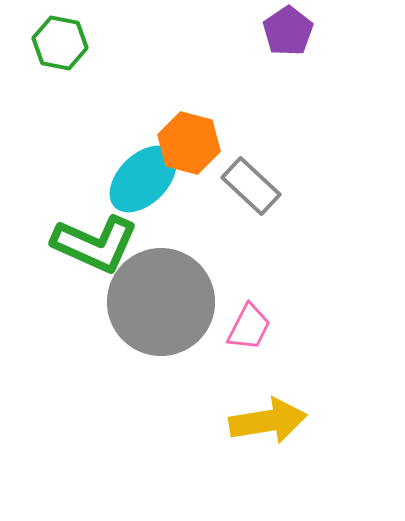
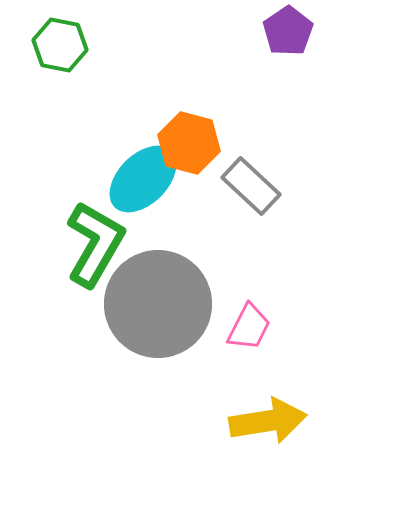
green hexagon: moved 2 px down
green L-shape: rotated 84 degrees counterclockwise
gray circle: moved 3 px left, 2 px down
